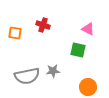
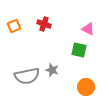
red cross: moved 1 px right, 1 px up
orange square: moved 1 px left, 7 px up; rotated 32 degrees counterclockwise
green square: moved 1 px right
gray star: moved 1 px left, 1 px up; rotated 24 degrees clockwise
orange circle: moved 2 px left
